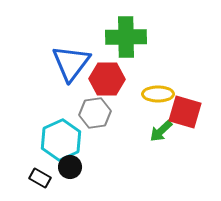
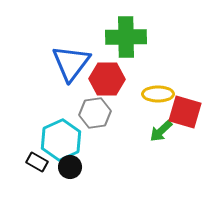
black rectangle: moved 3 px left, 16 px up
